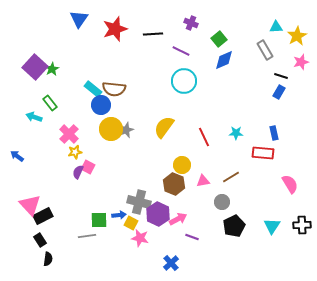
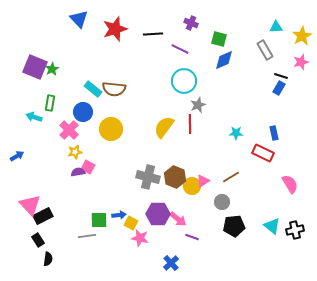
blue triangle at (79, 19): rotated 18 degrees counterclockwise
yellow star at (297, 36): moved 5 px right
green square at (219, 39): rotated 35 degrees counterclockwise
purple line at (181, 51): moved 1 px left, 2 px up
purple square at (35, 67): rotated 20 degrees counterclockwise
blue rectangle at (279, 92): moved 4 px up
green rectangle at (50, 103): rotated 49 degrees clockwise
blue circle at (101, 105): moved 18 px left, 7 px down
gray star at (126, 130): moved 72 px right, 25 px up
pink cross at (69, 134): moved 4 px up
red line at (204, 137): moved 14 px left, 13 px up; rotated 24 degrees clockwise
red rectangle at (263, 153): rotated 20 degrees clockwise
blue arrow at (17, 156): rotated 112 degrees clockwise
yellow circle at (182, 165): moved 10 px right, 21 px down
purple semicircle at (78, 172): rotated 56 degrees clockwise
pink triangle at (203, 181): rotated 24 degrees counterclockwise
brown hexagon at (174, 184): moved 1 px right, 7 px up
gray cross at (139, 202): moved 9 px right, 25 px up
purple hexagon at (158, 214): rotated 25 degrees counterclockwise
pink arrow at (178, 219): rotated 66 degrees clockwise
black cross at (302, 225): moved 7 px left, 5 px down; rotated 12 degrees counterclockwise
black pentagon at (234, 226): rotated 20 degrees clockwise
cyan triangle at (272, 226): rotated 24 degrees counterclockwise
black rectangle at (40, 240): moved 2 px left
